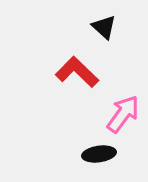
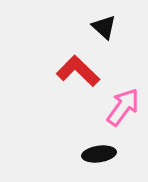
red L-shape: moved 1 px right, 1 px up
pink arrow: moved 7 px up
